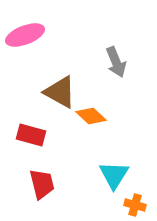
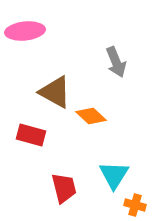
pink ellipse: moved 4 px up; rotated 15 degrees clockwise
brown triangle: moved 5 px left
red trapezoid: moved 22 px right, 4 px down
